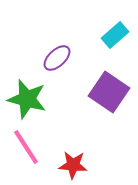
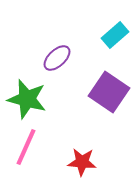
pink line: rotated 57 degrees clockwise
red star: moved 9 px right, 3 px up
